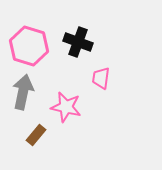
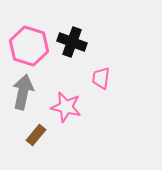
black cross: moved 6 px left
